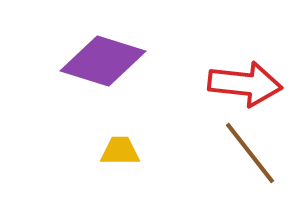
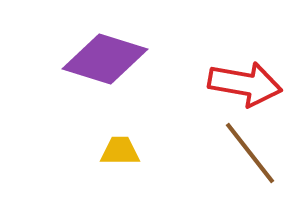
purple diamond: moved 2 px right, 2 px up
red arrow: rotated 4 degrees clockwise
